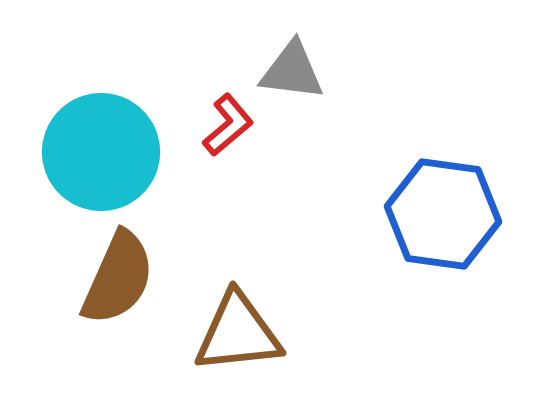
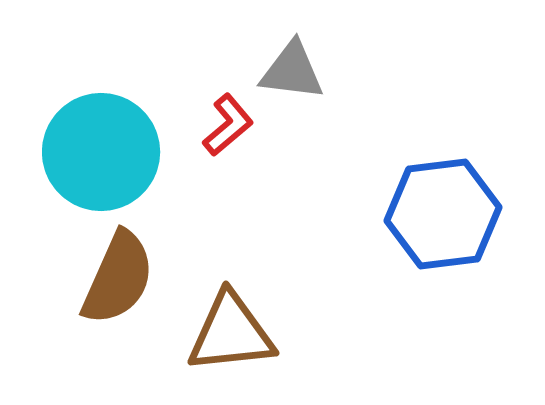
blue hexagon: rotated 15 degrees counterclockwise
brown triangle: moved 7 px left
